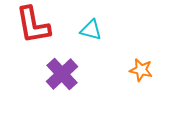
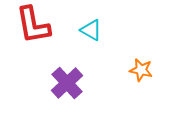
cyan triangle: rotated 15 degrees clockwise
purple cross: moved 5 px right, 9 px down
